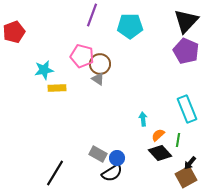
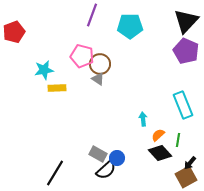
cyan rectangle: moved 4 px left, 4 px up
black semicircle: moved 6 px left, 3 px up; rotated 10 degrees counterclockwise
